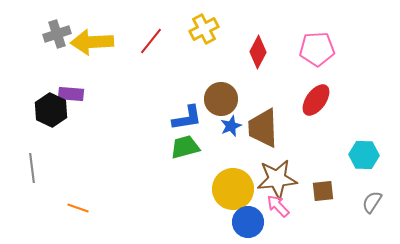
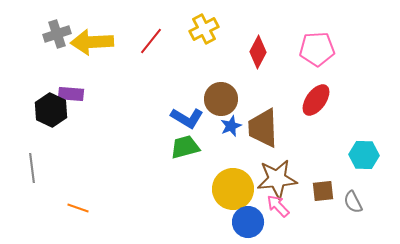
blue L-shape: rotated 40 degrees clockwise
gray semicircle: moved 19 px left; rotated 60 degrees counterclockwise
